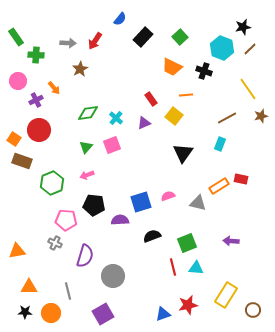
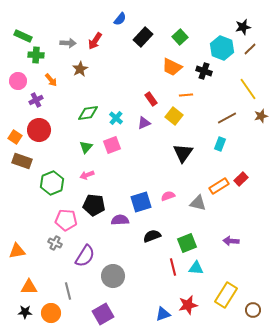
green rectangle at (16, 37): moved 7 px right, 1 px up; rotated 30 degrees counterclockwise
orange arrow at (54, 88): moved 3 px left, 8 px up
orange square at (14, 139): moved 1 px right, 2 px up
red rectangle at (241, 179): rotated 56 degrees counterclockwise
purple semicircle at (85, 256): rotated 15 degrees clockwise
